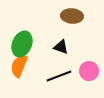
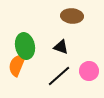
green ellipse: moved 3 px right, 2 px down; rotated 35 degrees counterclockwise
orange semicircle: moved 2 px left, 1 px up
black line: rotated 20 degrees counterclockwise
